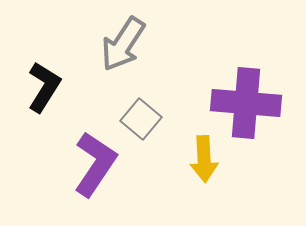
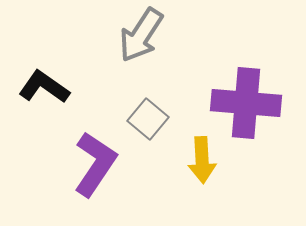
gray arrow: moved 18 px right, 9 px up
black L-shape: rotated 87 degrees counterclockwise
gray square: moved 7 px right
yellow arrow: moved 2 px left, 1 px down
